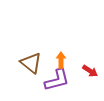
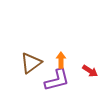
brown triangle: rotated 45 degrees clockwise
